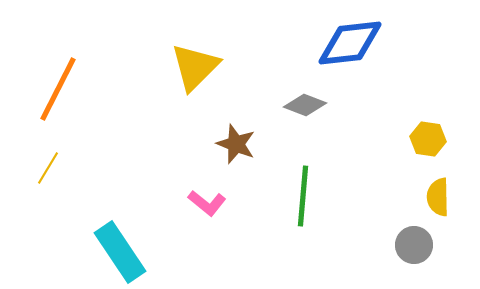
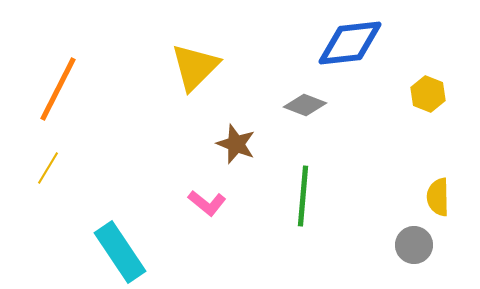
yellow hexagon: moved 45 px up; rotated 12 degrees clockwise
